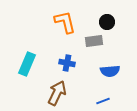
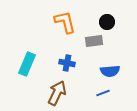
blue line: moved 8 px up
